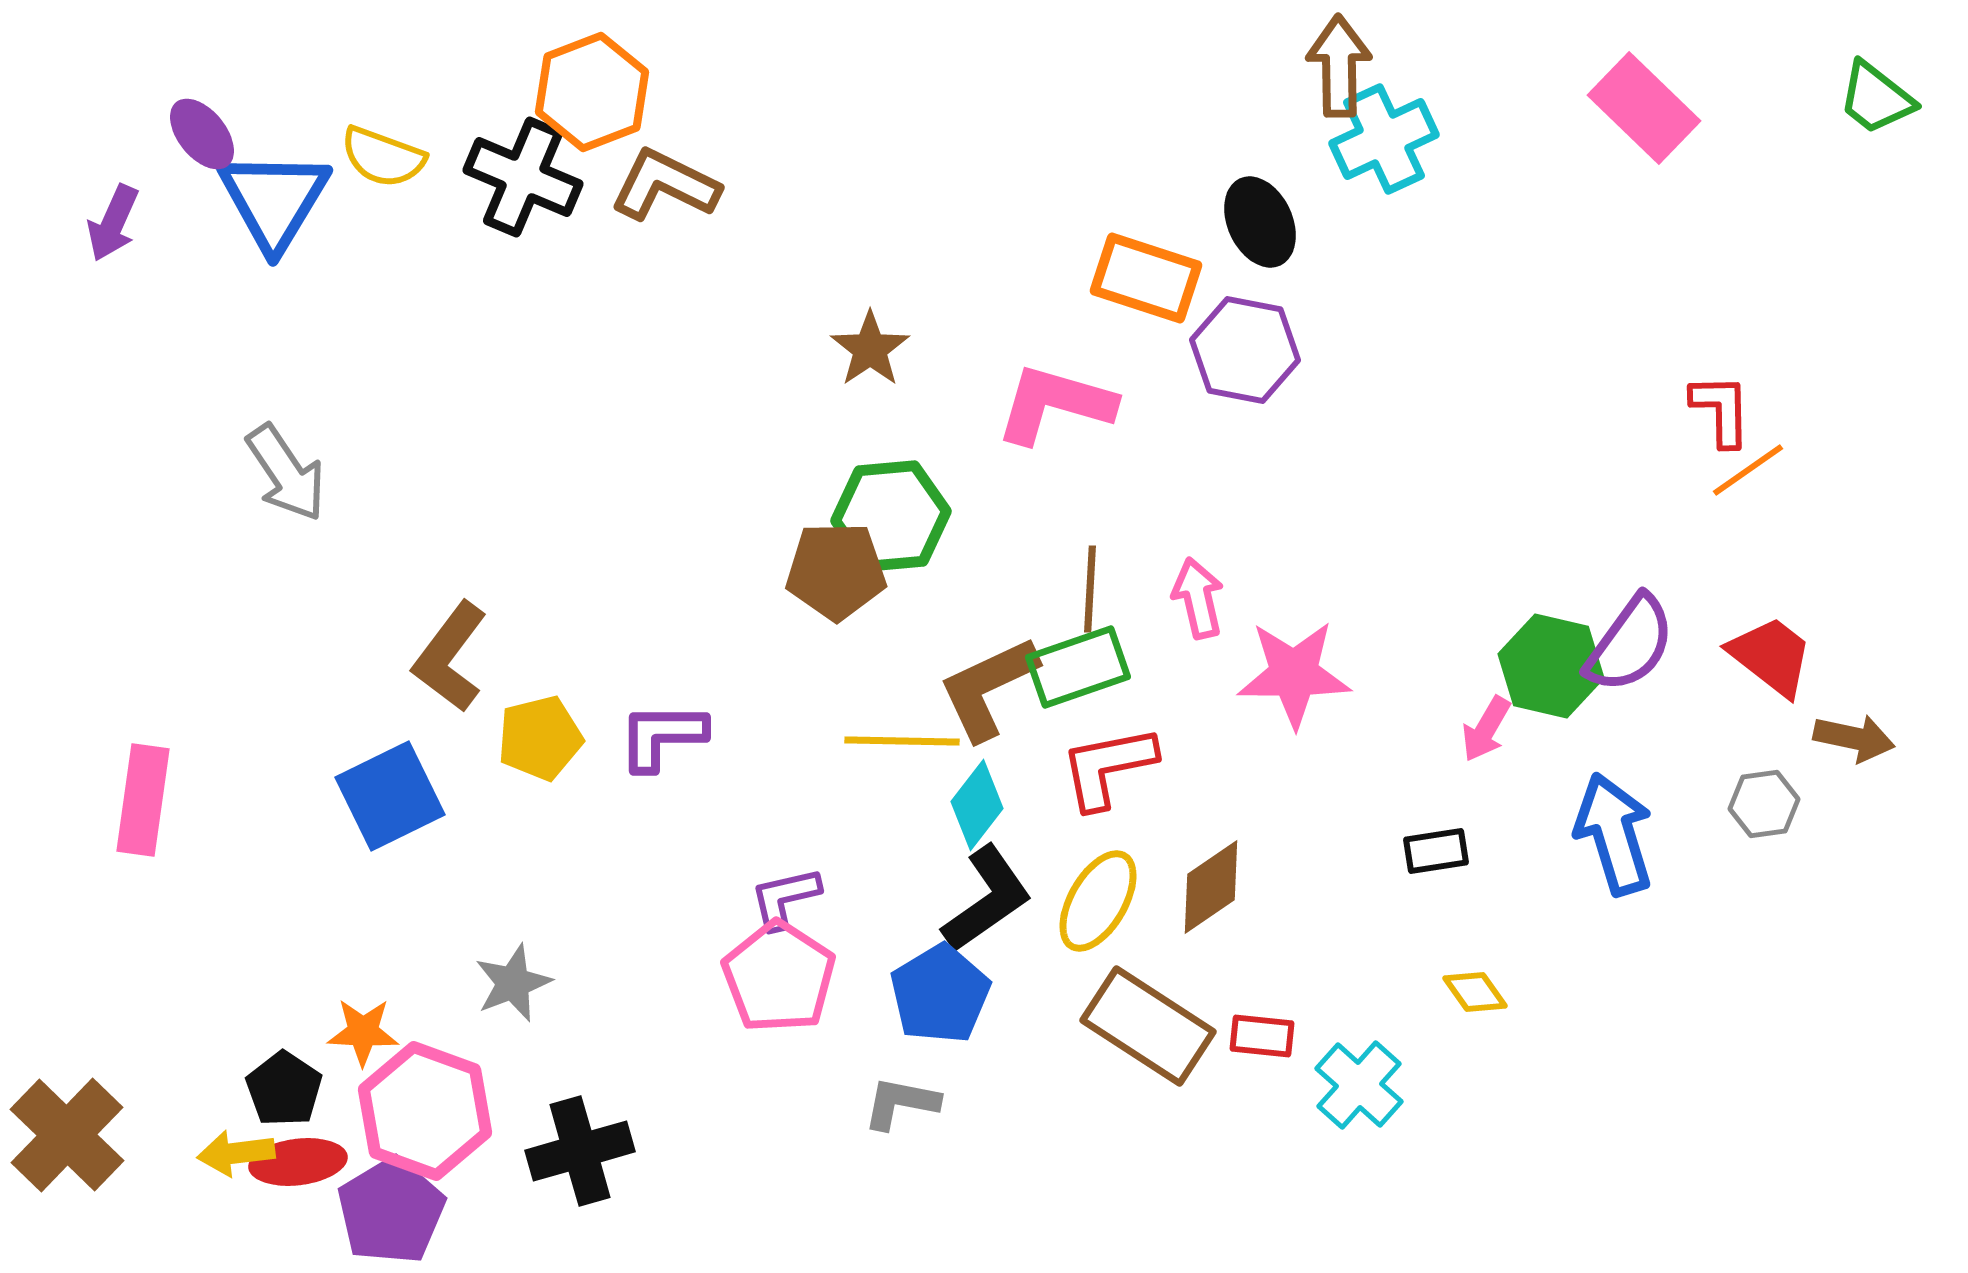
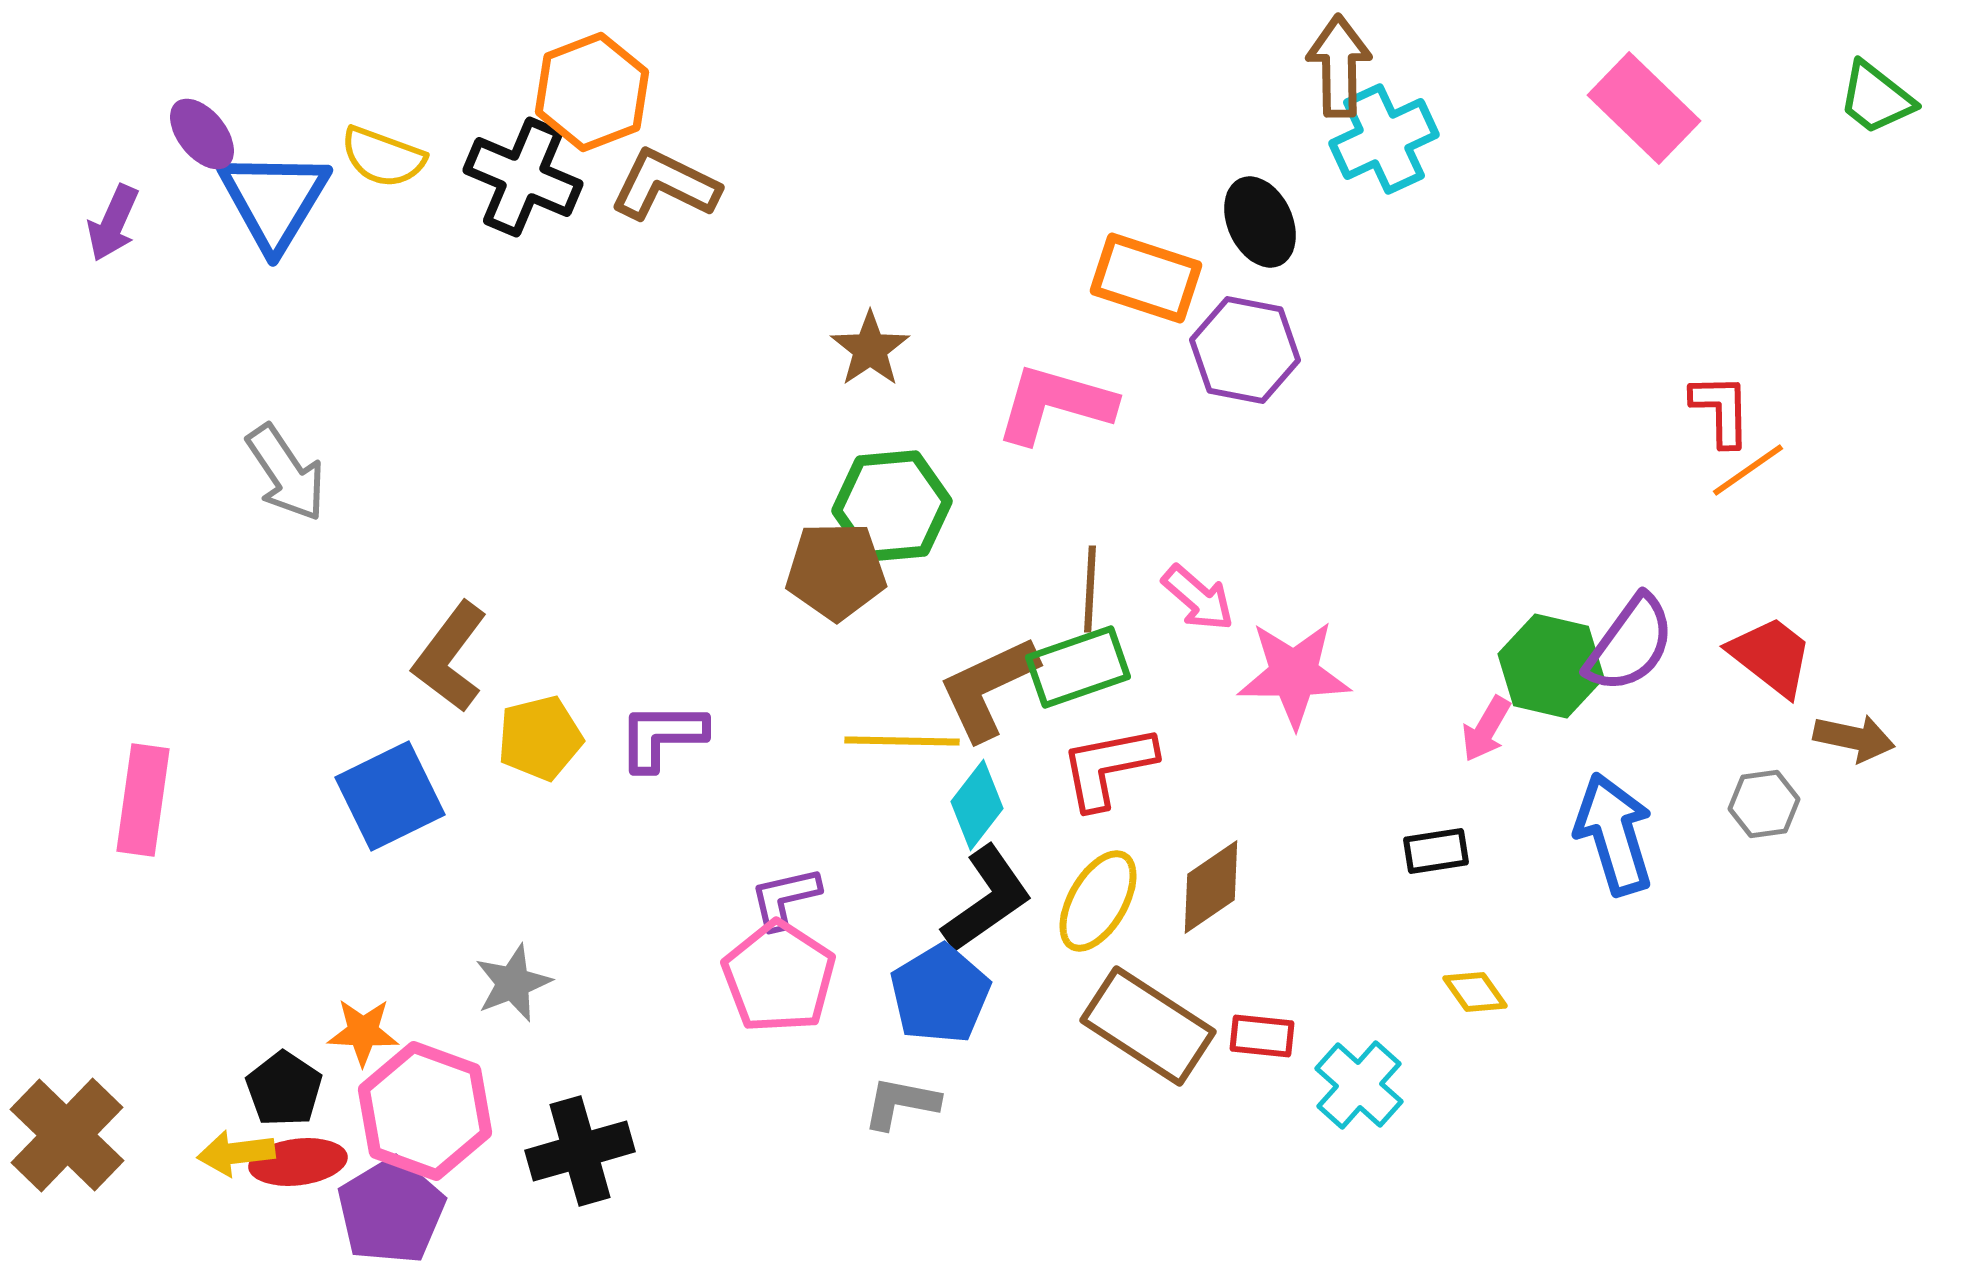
green hexagon at (891, 516): moved 1 px right, 10 px up
pink arrow at (1198, 598): rotated 144 degrees clockwise
